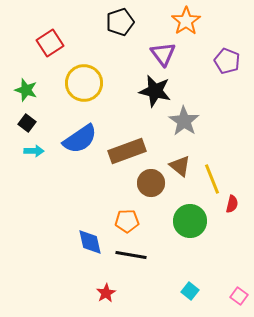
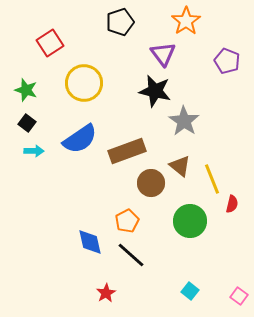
orange pentagon: rotated 25 degrees counterclockwise
black line: rotated 32 degrees clockwise
